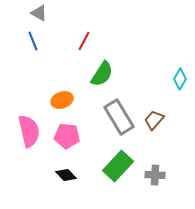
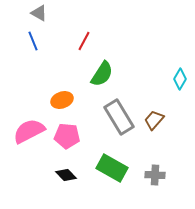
pink semicircle: rotated 104 degrees counterclockwise
green rectangle: moved 6 px left, 2 px down; rotated 76 degrees clockwise
